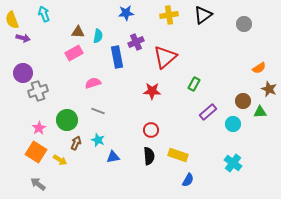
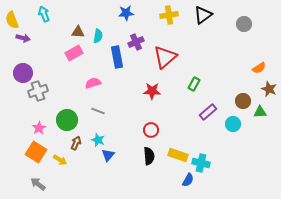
blue triangle: moved 5 px left, 2 px up; rotated 40 degrees counterclockwise
cyan cross: moved 32 px left; rotated 24 degrees counterclockwise
